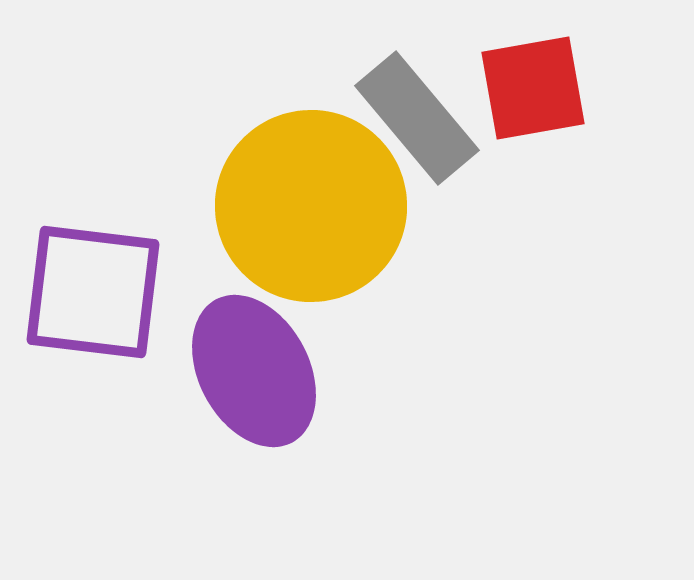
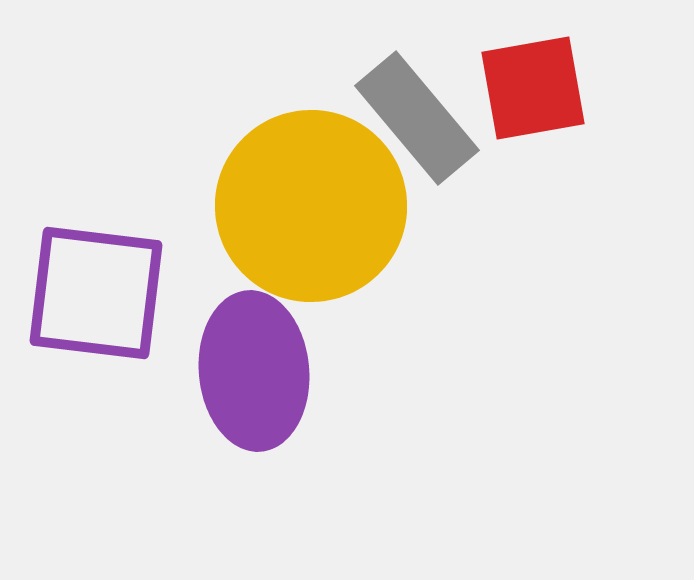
purple square: moved 3 px right, 1 px down
purple ellipse: rotated 23 degrees clockwise
